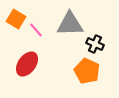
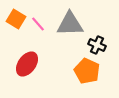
pink line: moved 2 px right, 6 px up
black cross: moved 2 px right, 1 px down
